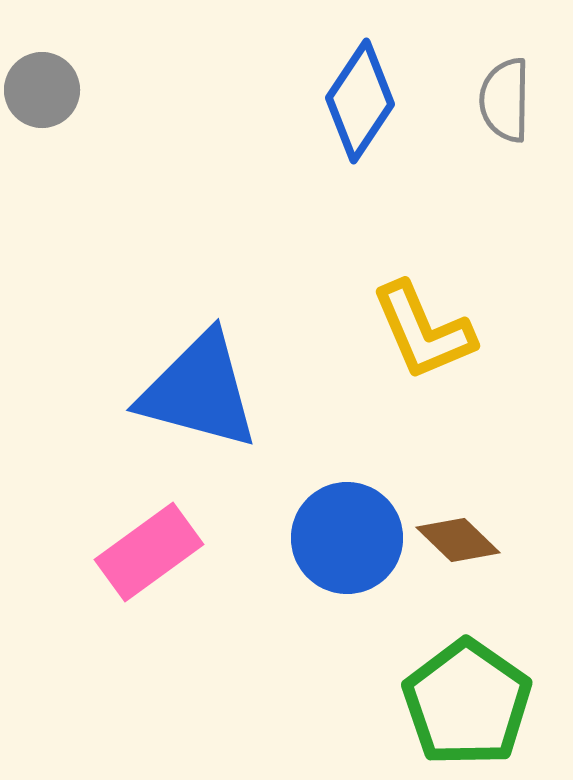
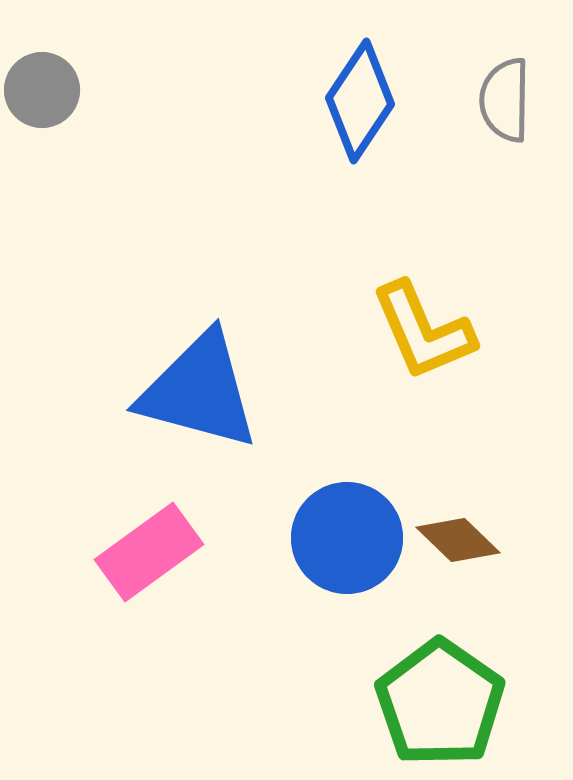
green pentagon: moved 27 px left
